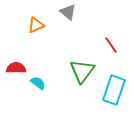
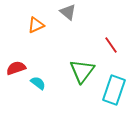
red semicircle: rotated 18 degrees counterclockwise
